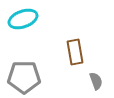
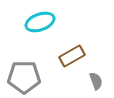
cyan ellipse: moved 17 px right, 3 px down
brown rectangle: moved 3 px left, 4 px down; rotated 70 degrees clockwise
